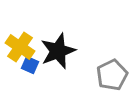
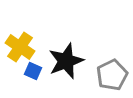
black star: moved 8 px right, 10 px down
blue square: moved 3 px right, 6 px down
